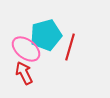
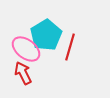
cyan pentagon: rotated 16 degrees counterclockwise
red arrow: moved 1 px left
